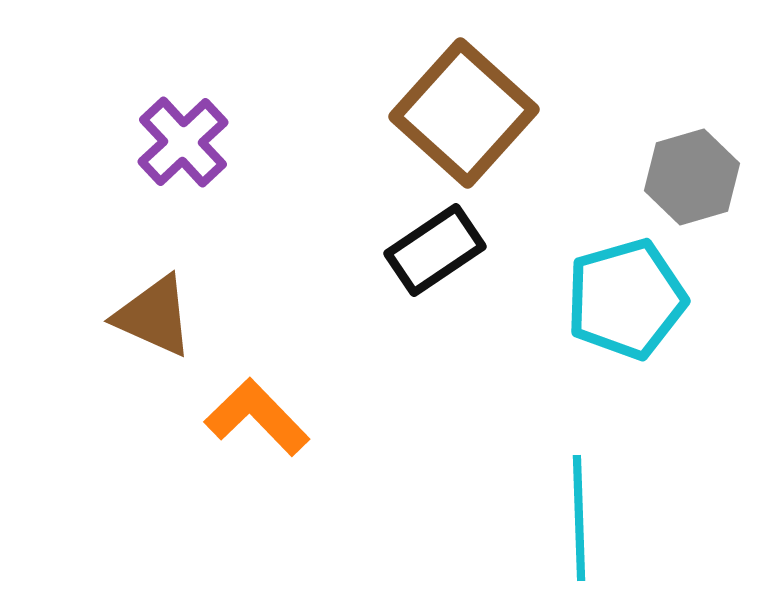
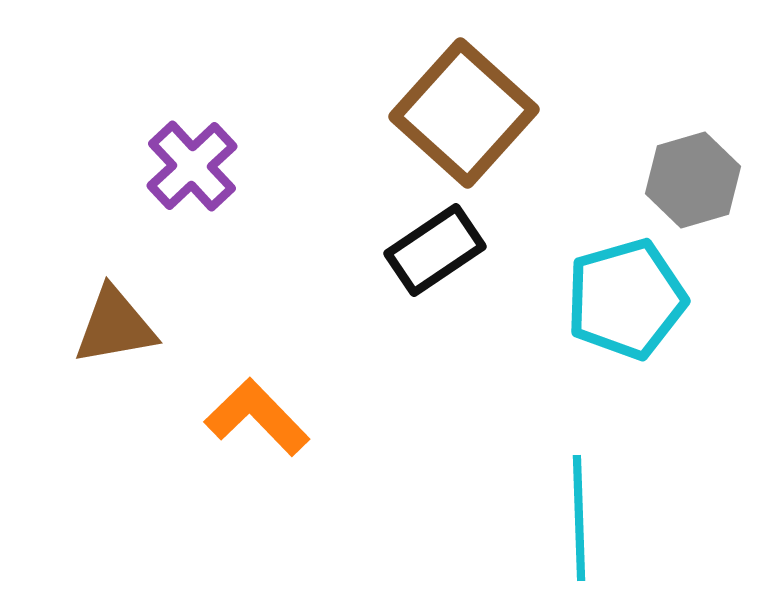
purple cross: moved 9 px right, 24 px down
gray hexagon: moved 1 px right, 3 px down
brown triangle: moved 39 px left, 10 px down; rotated 34 degrees counterclockwise
